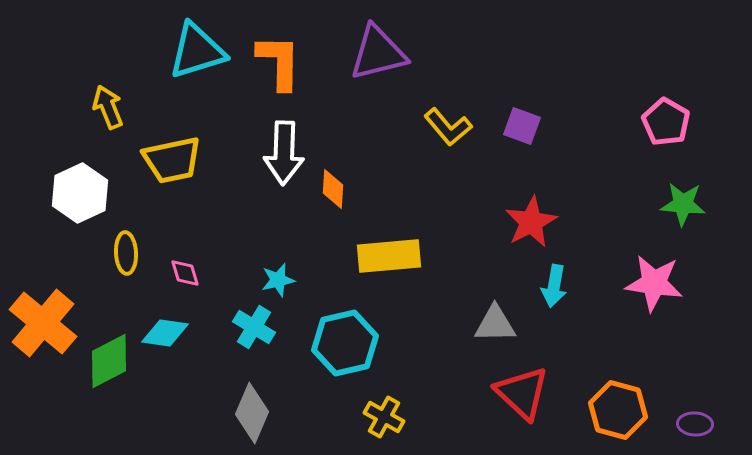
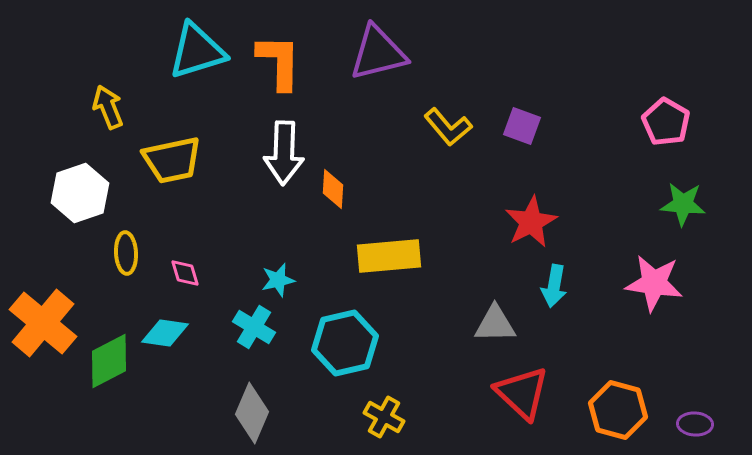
white hexagon: rotated 6 degrees clockwise
